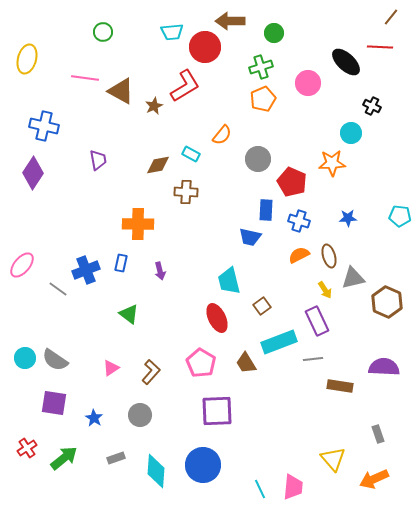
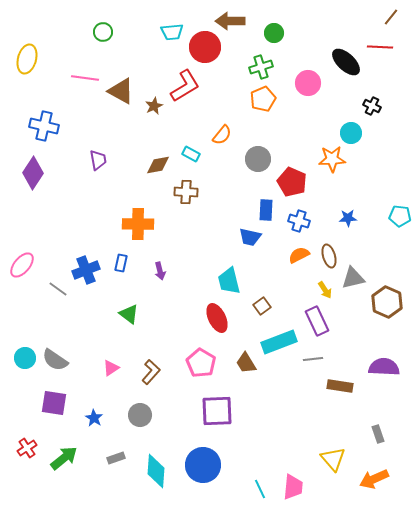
orange star at (332, 163): moved 4 px up
